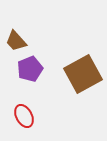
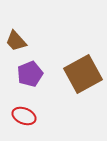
purple pentagon: moved 5 px down
red ellipse: rotated 40 degrees counterclockwise
